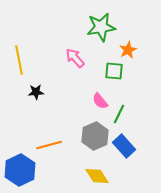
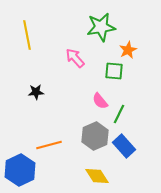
yellow line: moved 8 px right, 25 px up
